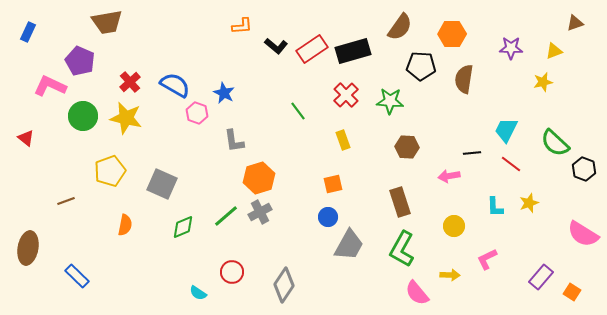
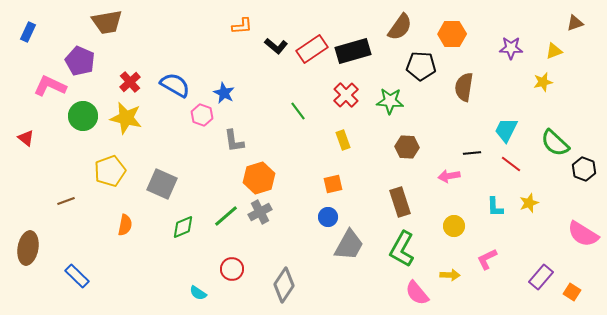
brown semicircle at (464, 79): moved 8 px down
pink hexagon at (197, 113): moved 5 px right, 2 px down
red circle at (232, 272): moved 3 px up
